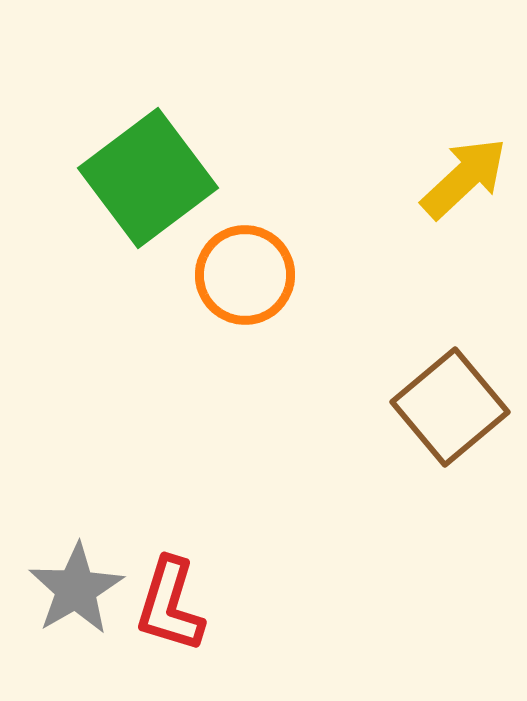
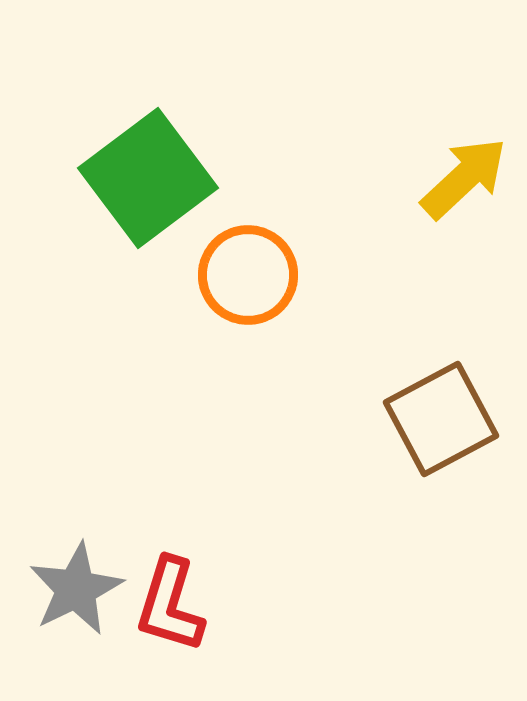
orange circle: moved 3 px right
brown square: moved 9 px left, 12 px down; rotated 12 degrees clockwise
gray star: rotated 4 degrees clockwise
